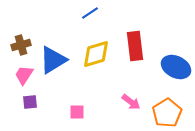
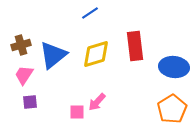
blue triangle: moved 5 px up; rotated 8 degrees counterclockwise
blue ellipse: moved 2 px left; rotated 20 degrees counterclockwise
pink arrow: moved 34 px left; rotated 96 degrees clockwise
orange pentagon: moved 5 px right, 4 px up
